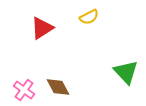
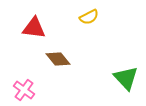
red triangle: moved 8 px left; rotated 40 degrees clockwise
green triangle: moved 6 px down
brown diamond: moved 28 px up; rotated 10 degrees counterclockwise
